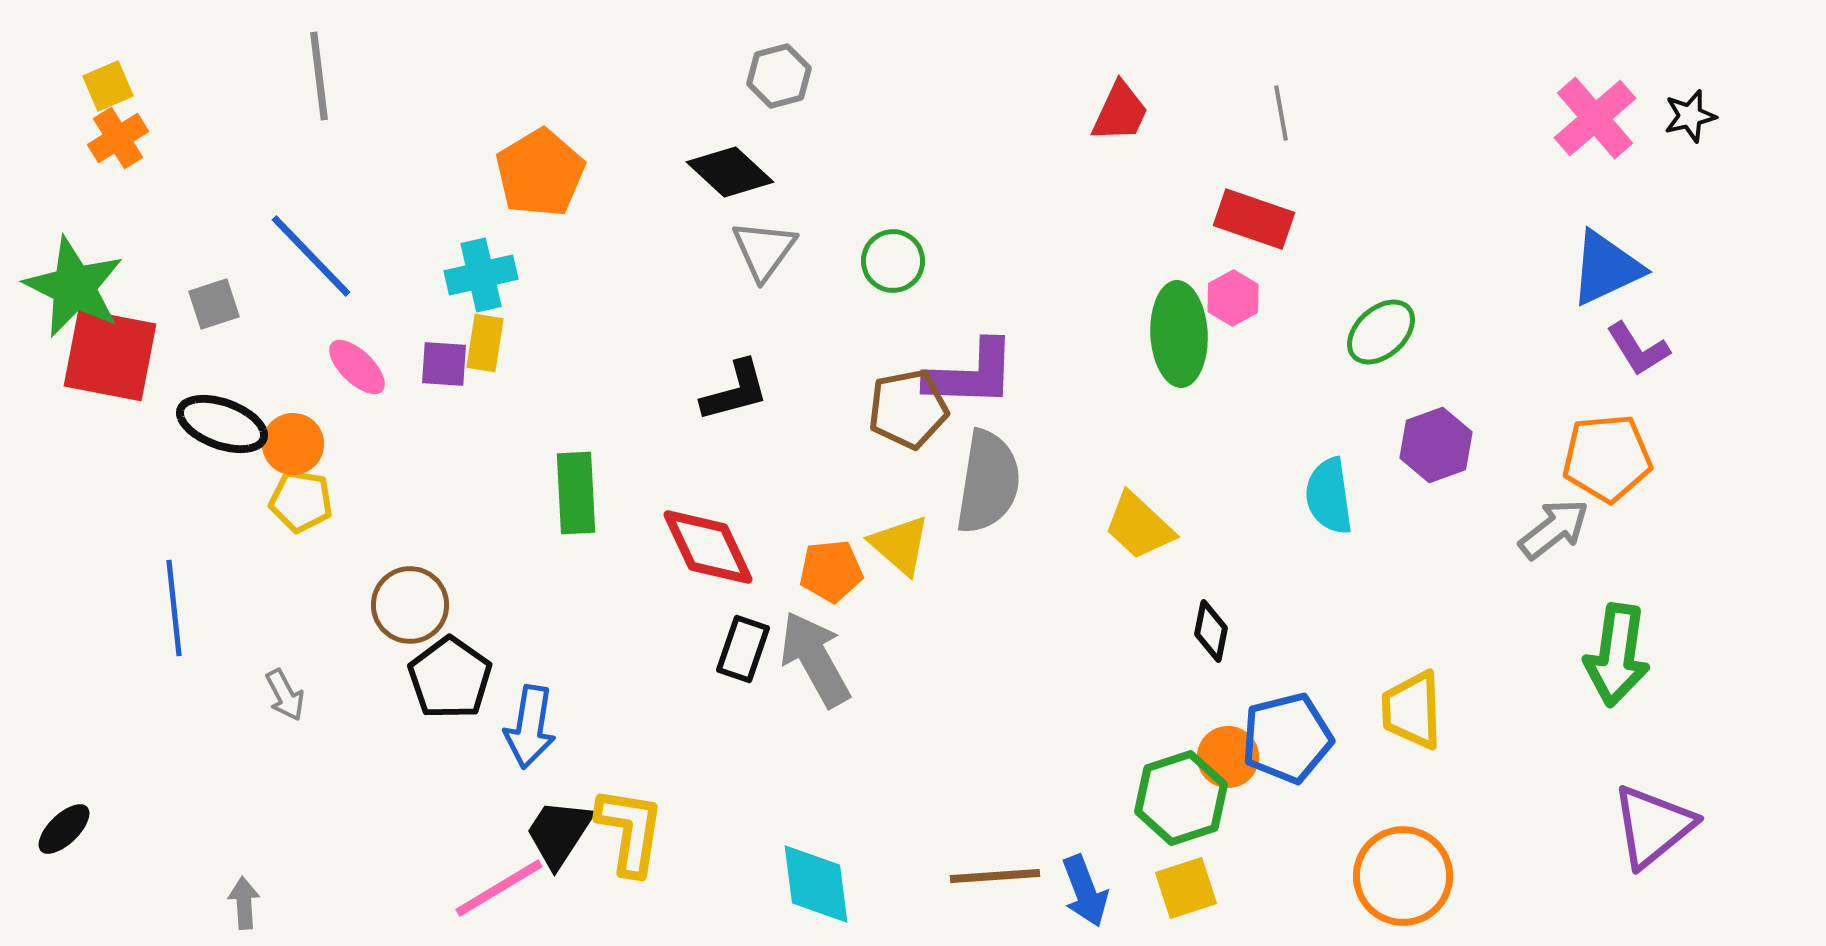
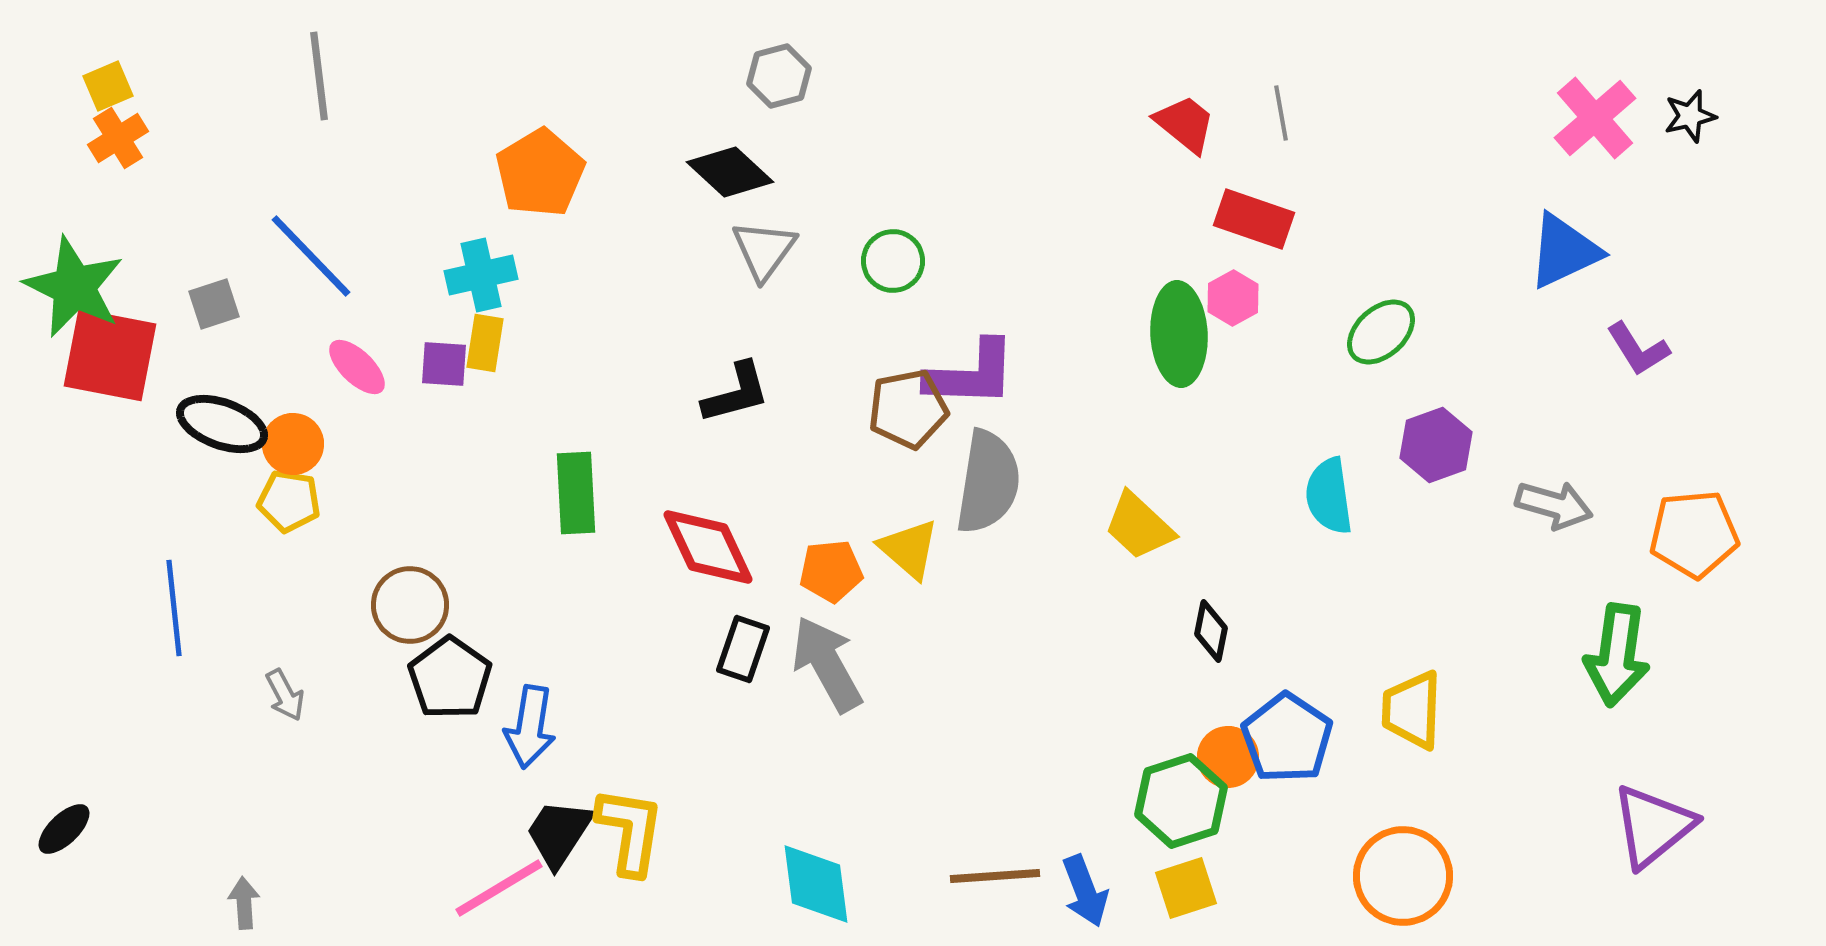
red trapezoid at (1120, 112): moved 65 px right, 12 px down; rotated 76 degrees counterclockwise
blue triangle at (1606, 268): moved 42 px left, 17 px up
black L-shape at (735, 391): moved 1 px right, 2 px down
orange pentagon at (1607, 458): moved 87 px right, 76 px down
yellow pentagon at (301, 501): moved 12 px left
gray arrow at (1554, 529): moved 24 px up; rotated 54 degrees clockwise
yellow triangle at (900, 545): moved 9 px right, 4 px down
gray arrow at (815, 659): moved 12 px right, 5 px down
yellow trapezoid at (1412, 710): rotated 4 degrees clockwise
blue pentagon at (1287, 738): rotated 24 degrees counterclockwise
green hexagon at (1181, 798): moved 3 px down
